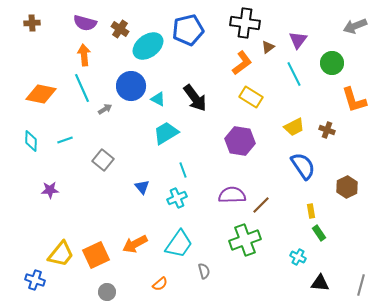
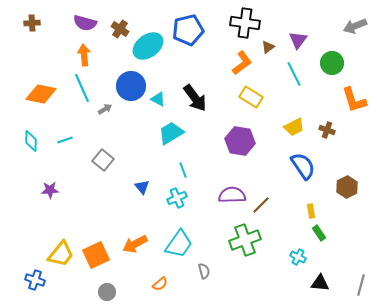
cyan trapezoid at (166, 133): moved 5 px right
